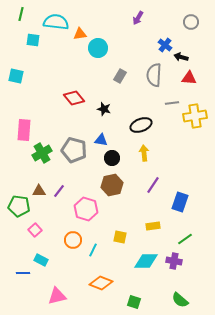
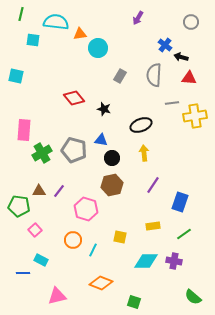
green line at (185, 239): moved 1 px left, 5 px up
green semicircle at (180, 300): moved 13 px right, 3 px up
